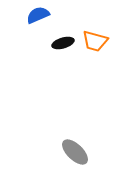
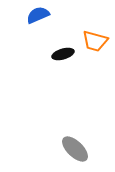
black ellipse: moved 11 px down
gray ellipse: moved 3 px up
